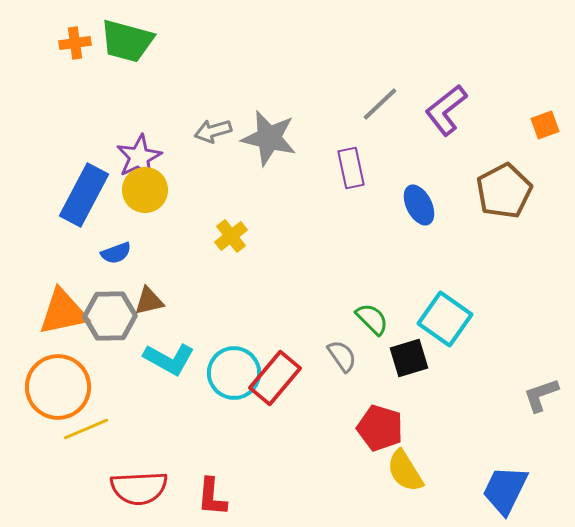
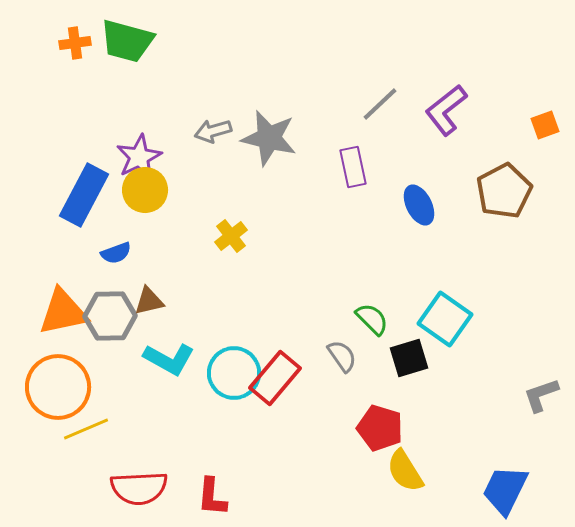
purple rectangle: moved 2 px right, 1 px up
